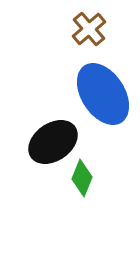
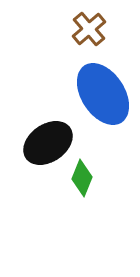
black ellipse: moved 5 px left, 1 px down
